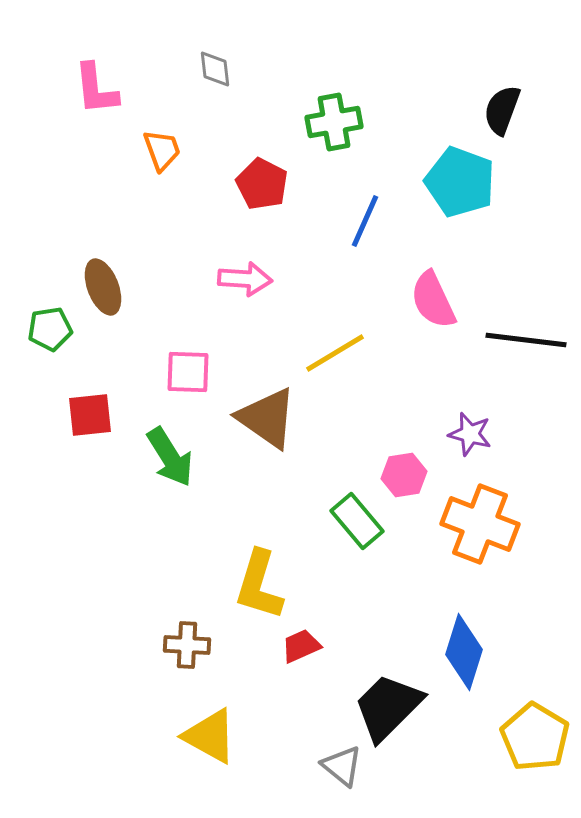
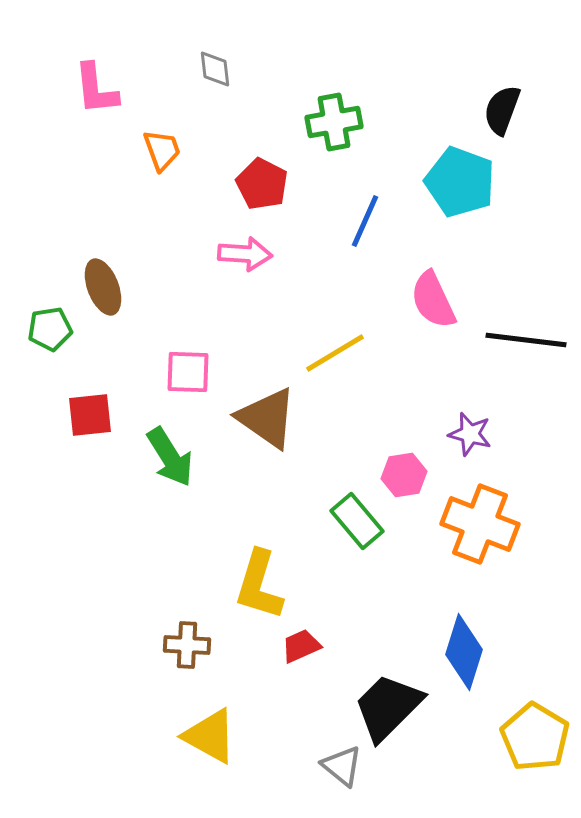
pink arrow: moved 25 px up
